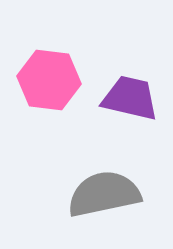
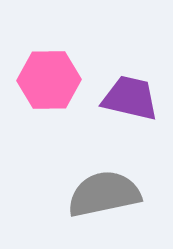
pink hexagon: rotated 8 degrees counterclockwise
